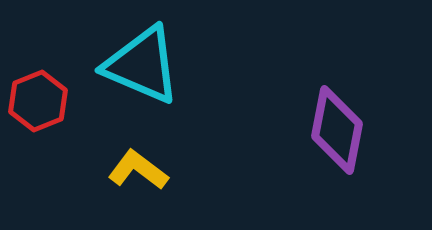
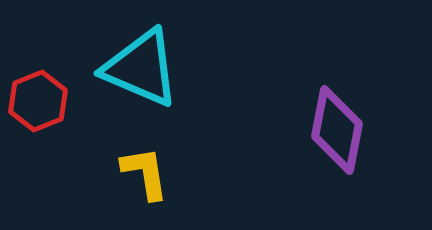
cyan triangle: moved 1 px left, 3 px down
yellow L-shape: moved 7 px right, 3 px down; rotated 44 degrees clockwise
